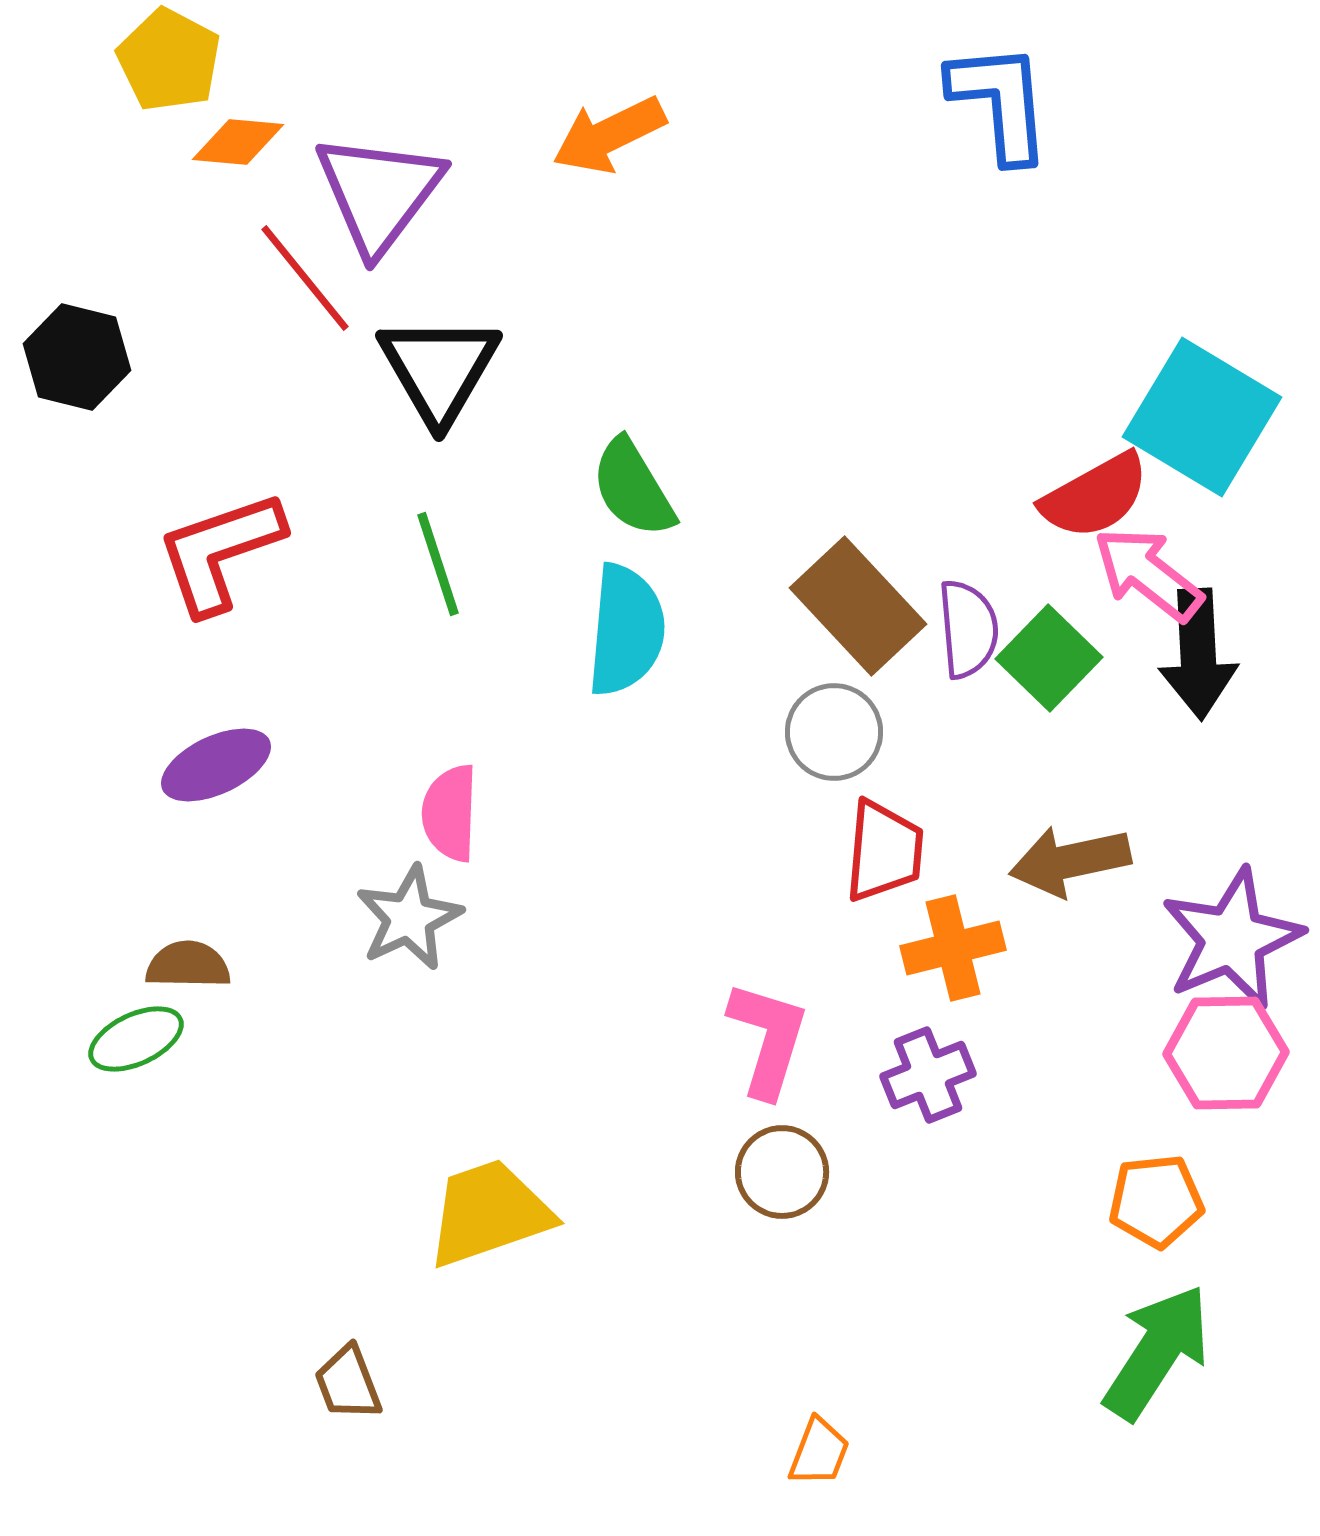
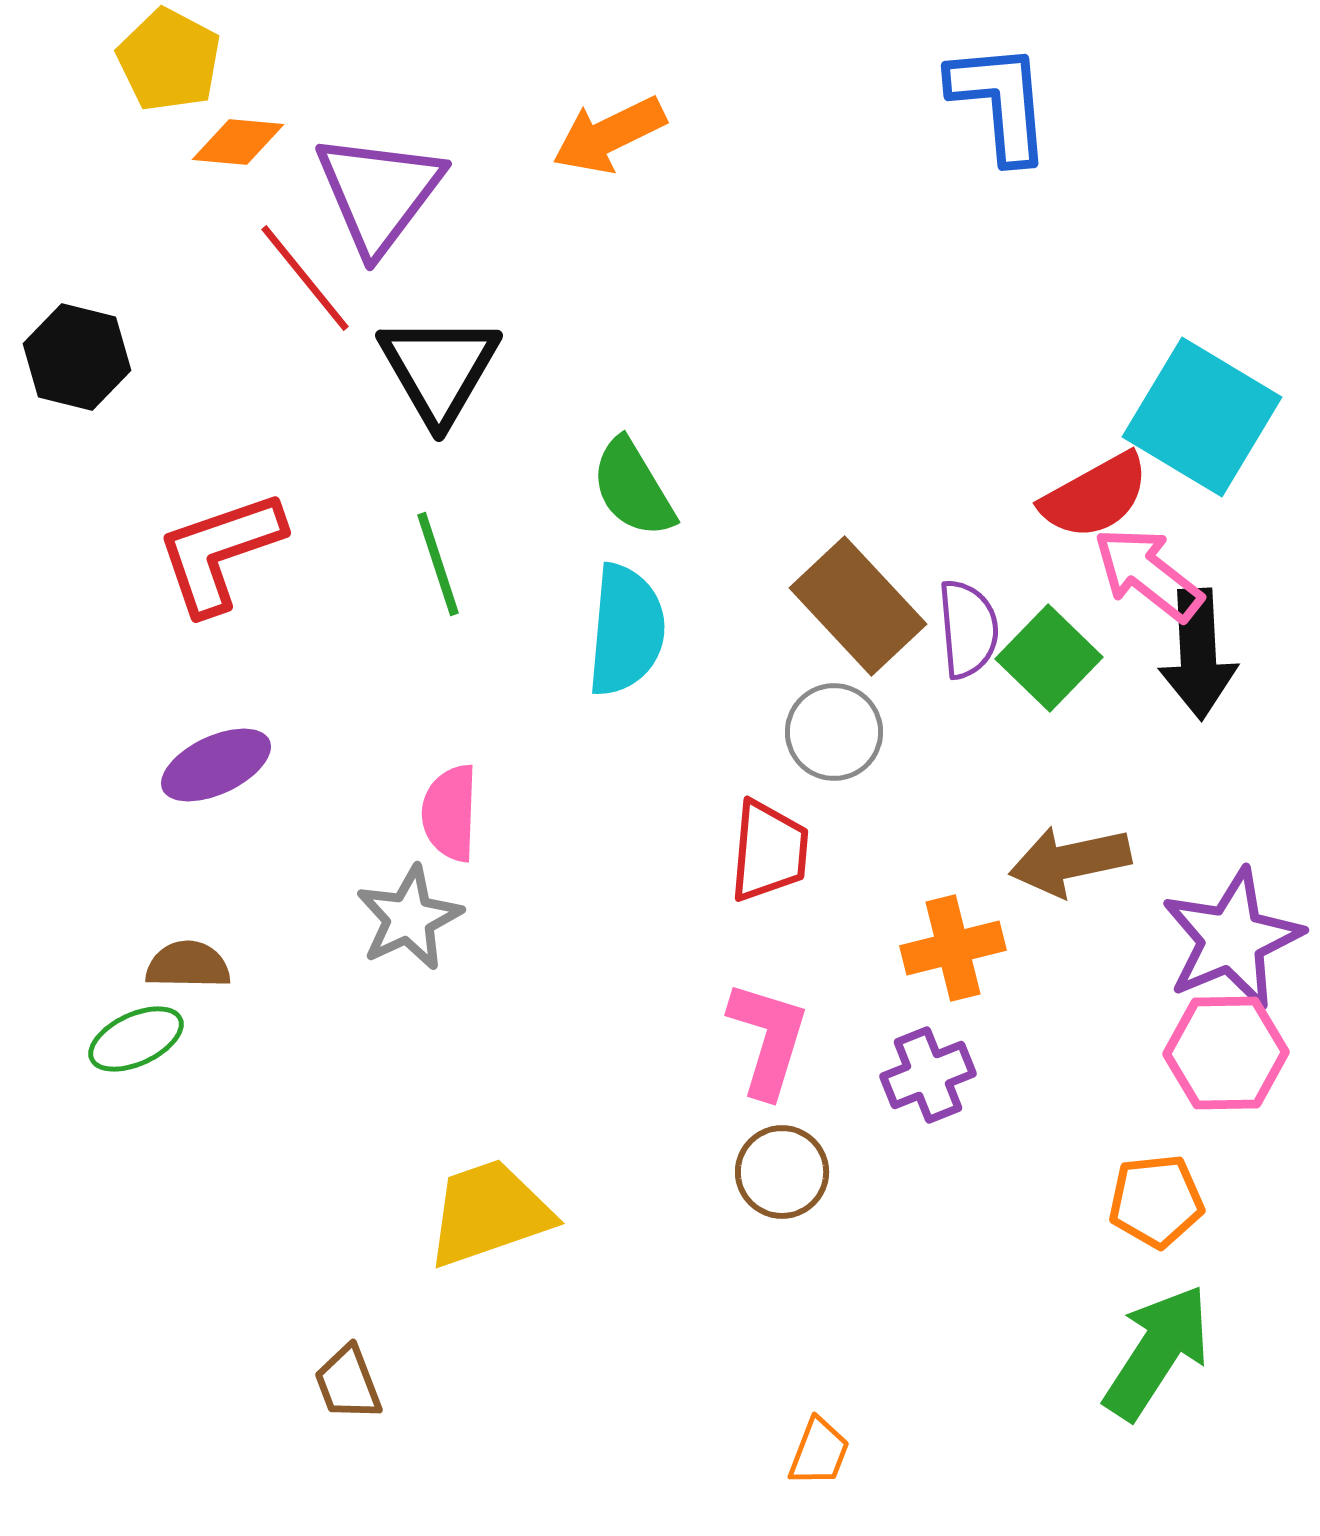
red trapezoid: moved 115 px left
